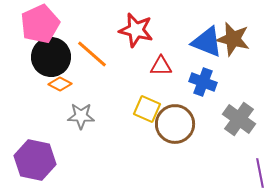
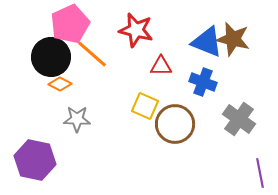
pink pentagon: moved 30 px right
yellow square: moved 2 px left, 3 px up
gray star: moved 4 px left, 3 px down
